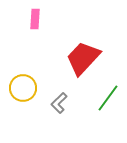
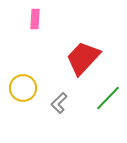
green line: rotated 8 degrees clockwise
